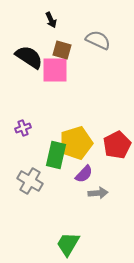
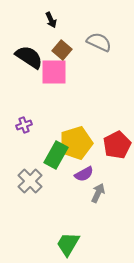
gray semicircle: moved 1 px right, 2 px down
brown square: rotated 24 degrees clockwise
pink square: moved 1 px left, 2 px down
purple cross: moved 1 px right, 3 px up
green rectangle: rotated 16 degrees clockwise
purple semicircle: rotated 18 degrees clockwise
gray cross: rotated 15 degrees clockwise
gray arrow: rotated 60 degrees counterclockwise
